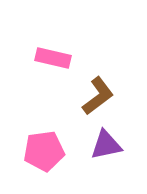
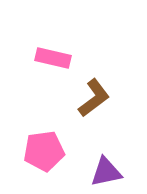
brown L-shape: moved 4 px left, 2 px down
purple triangle: moved 27 px down
